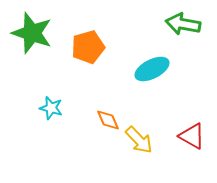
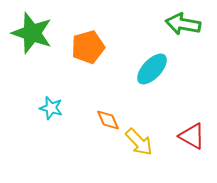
cyan ellipse: rotated 20 degrees counterclockwise
yellow arrow: moved 2 px down
